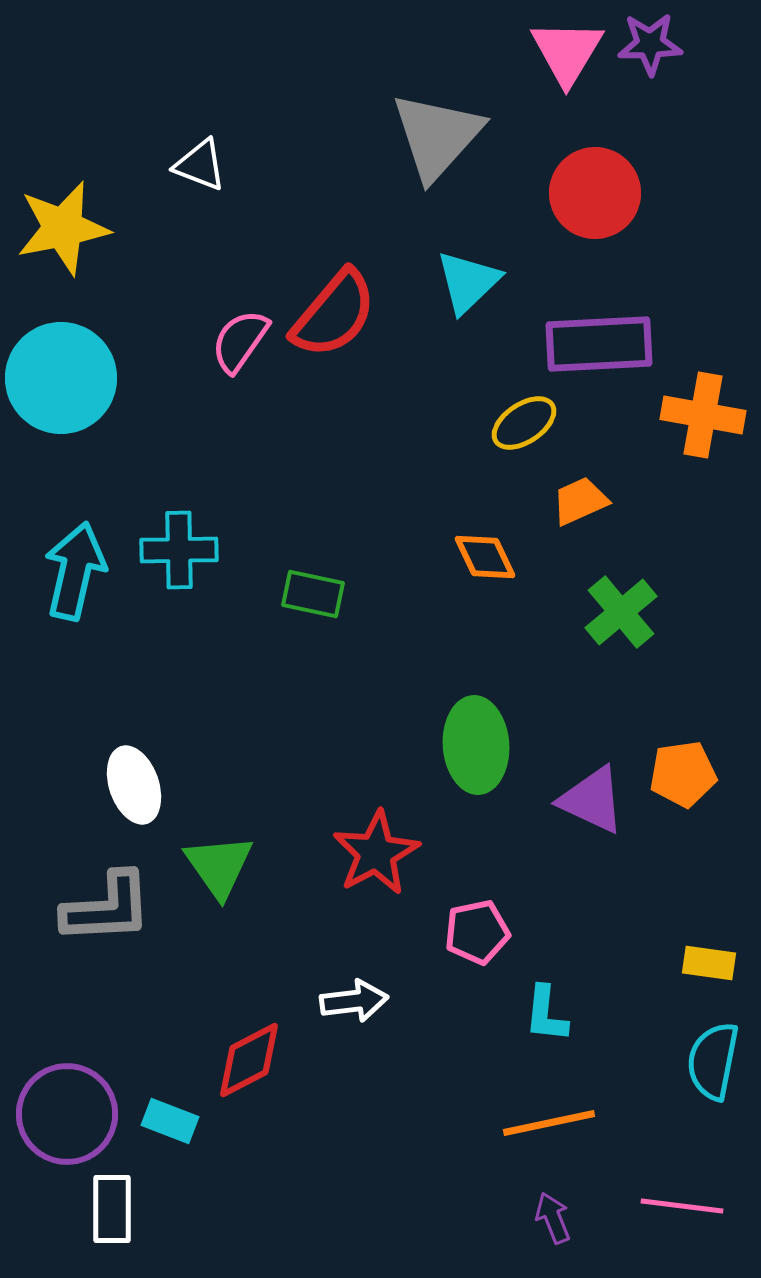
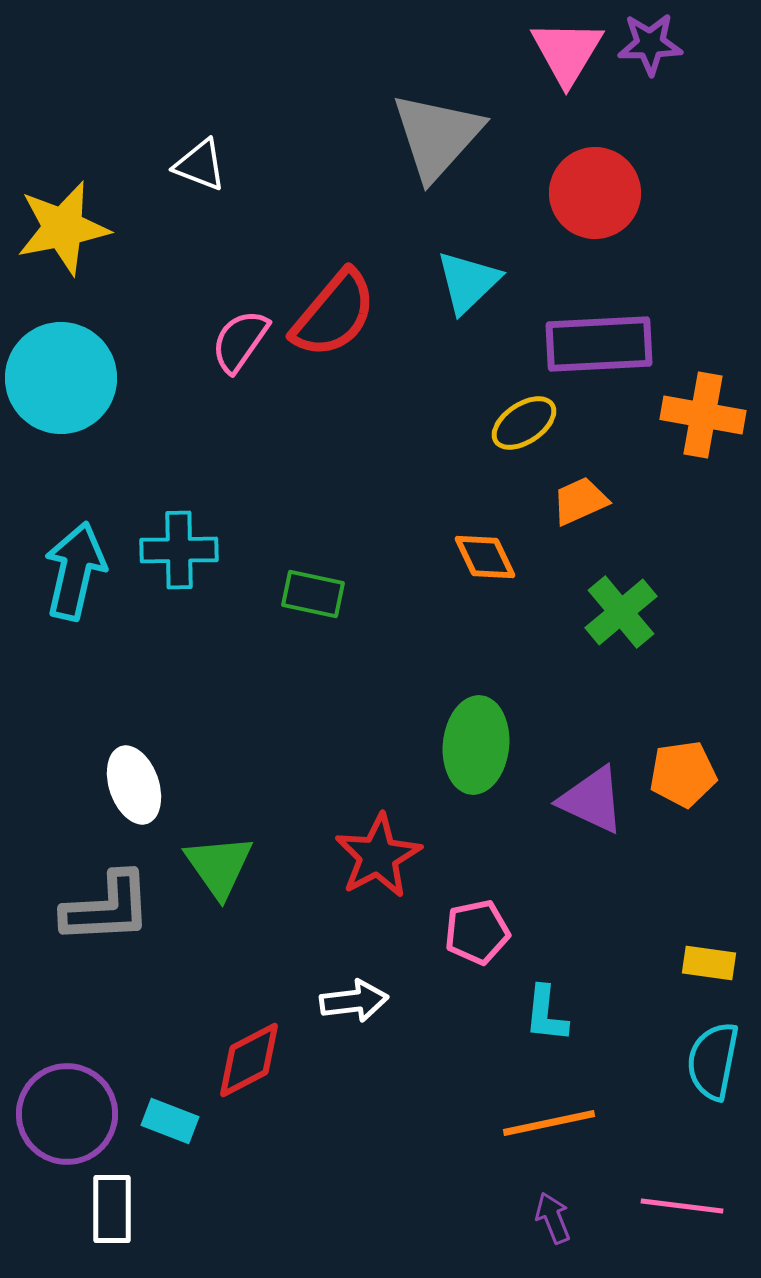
green ellipse: rotated 10 degrees clockwise
red star: moved 2 px right, 3 px down
